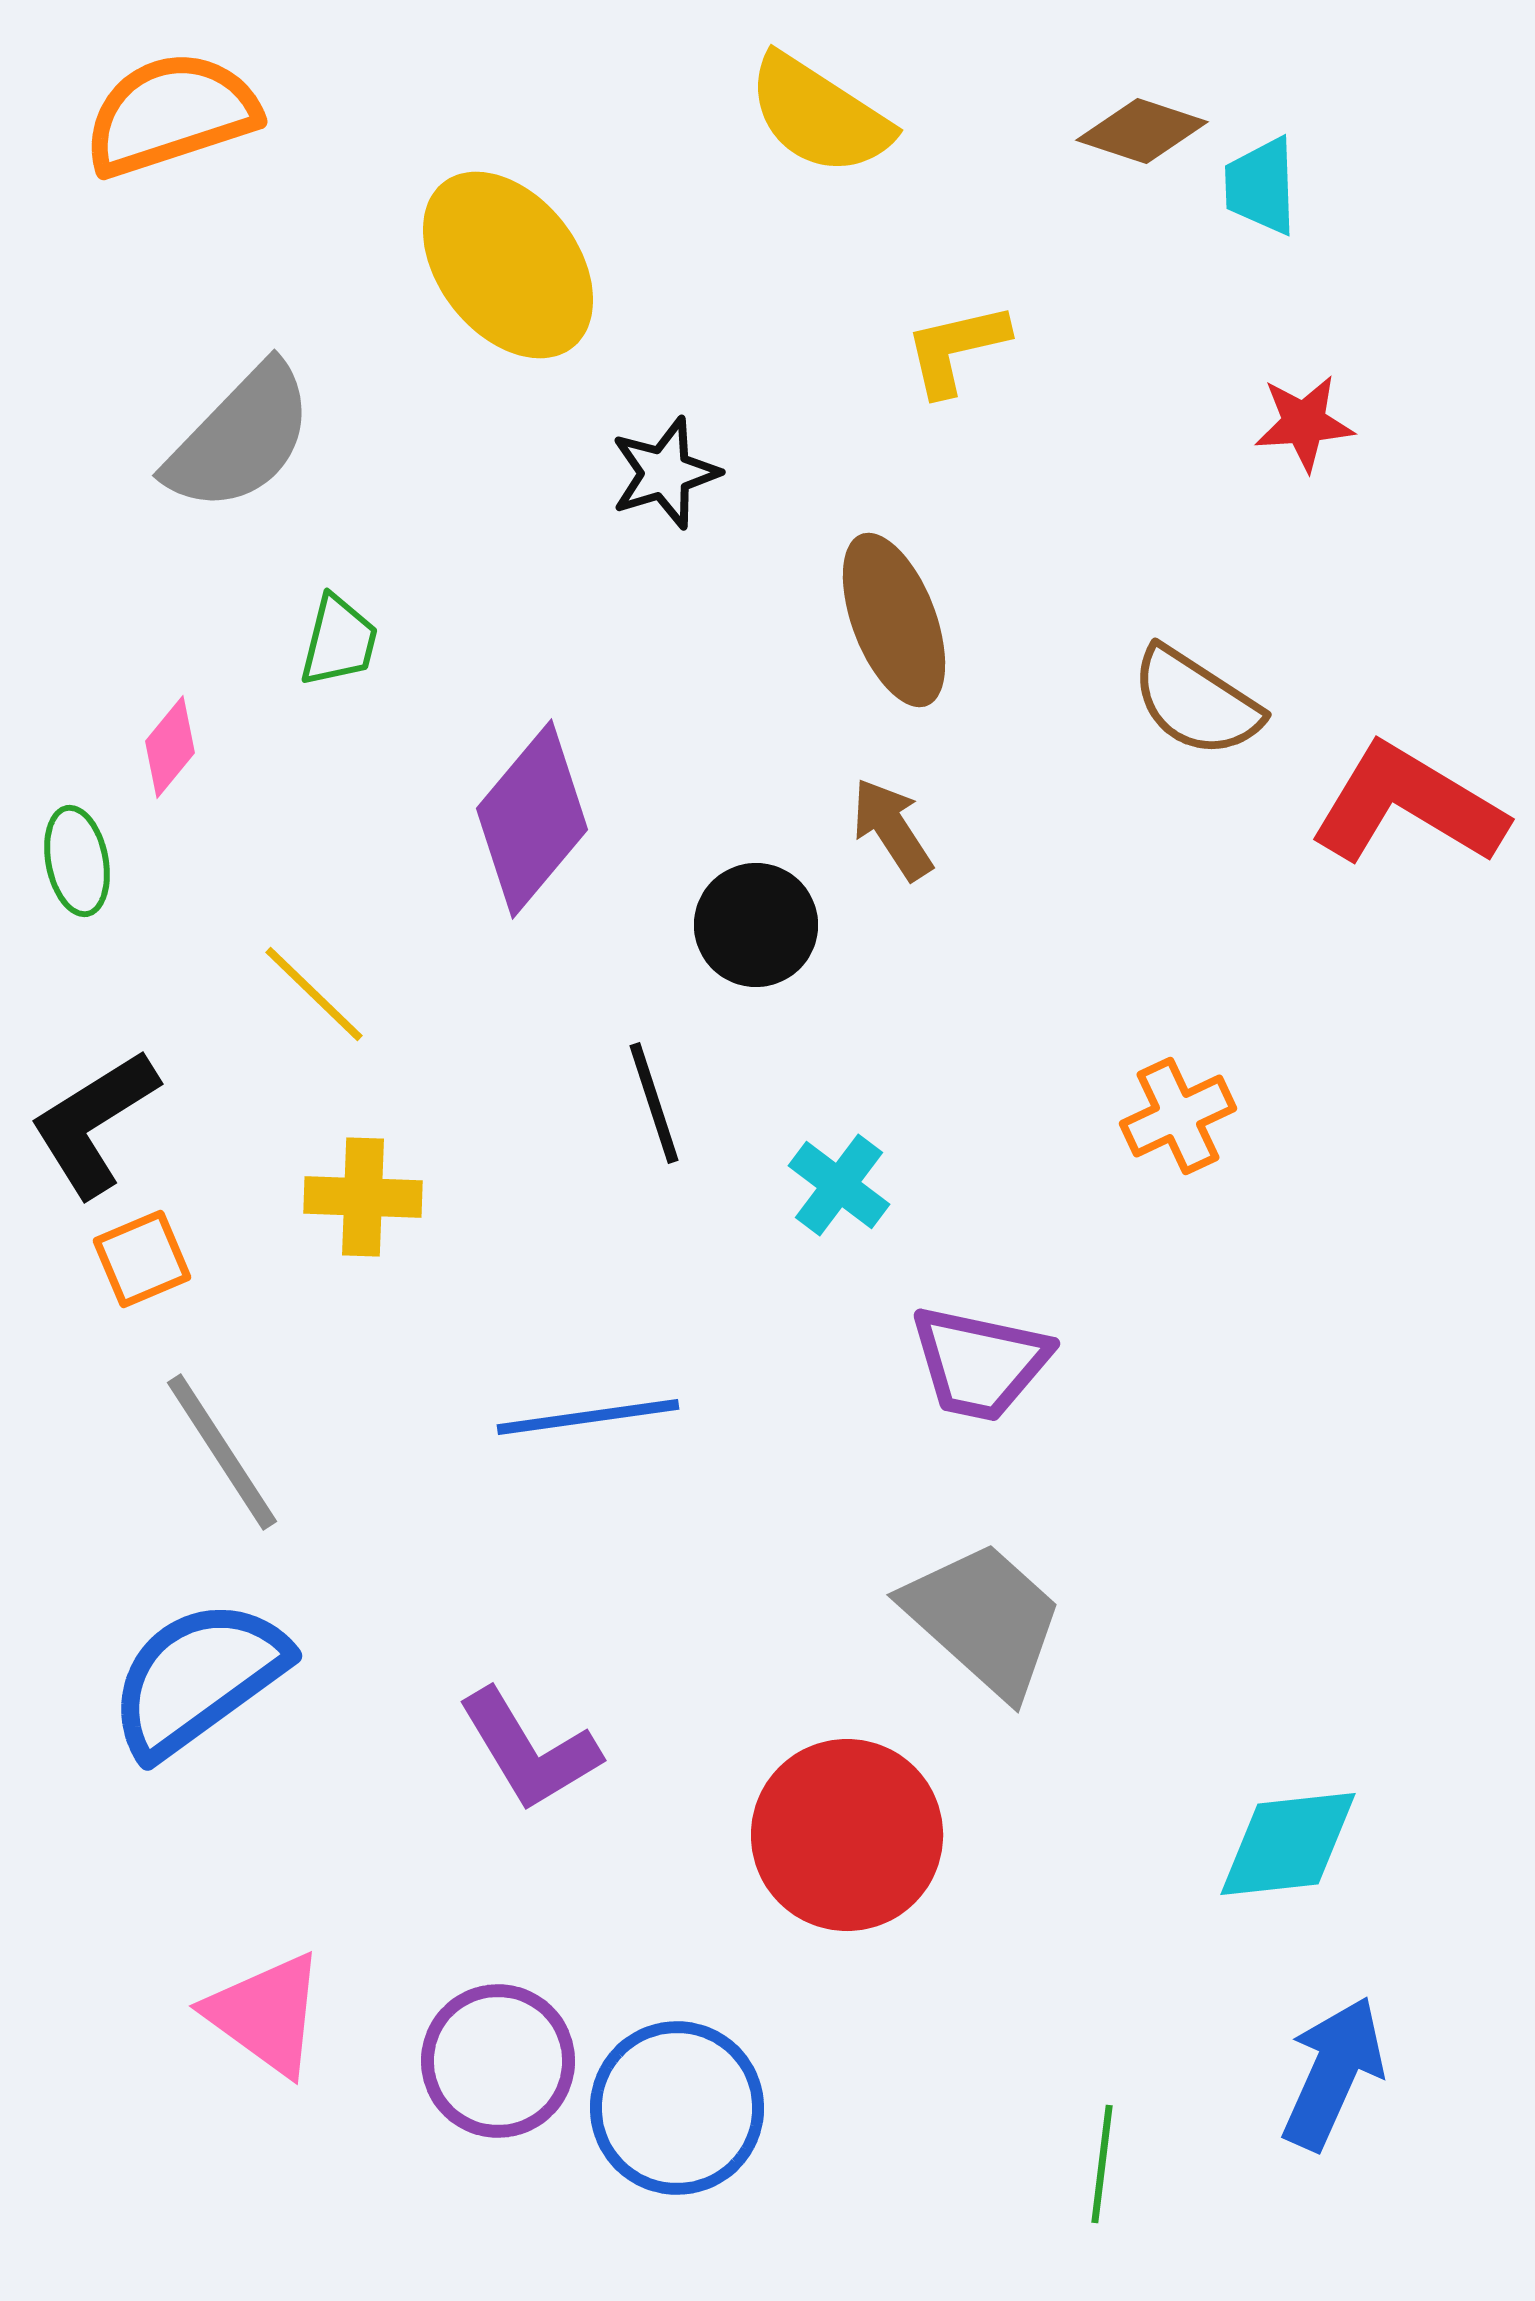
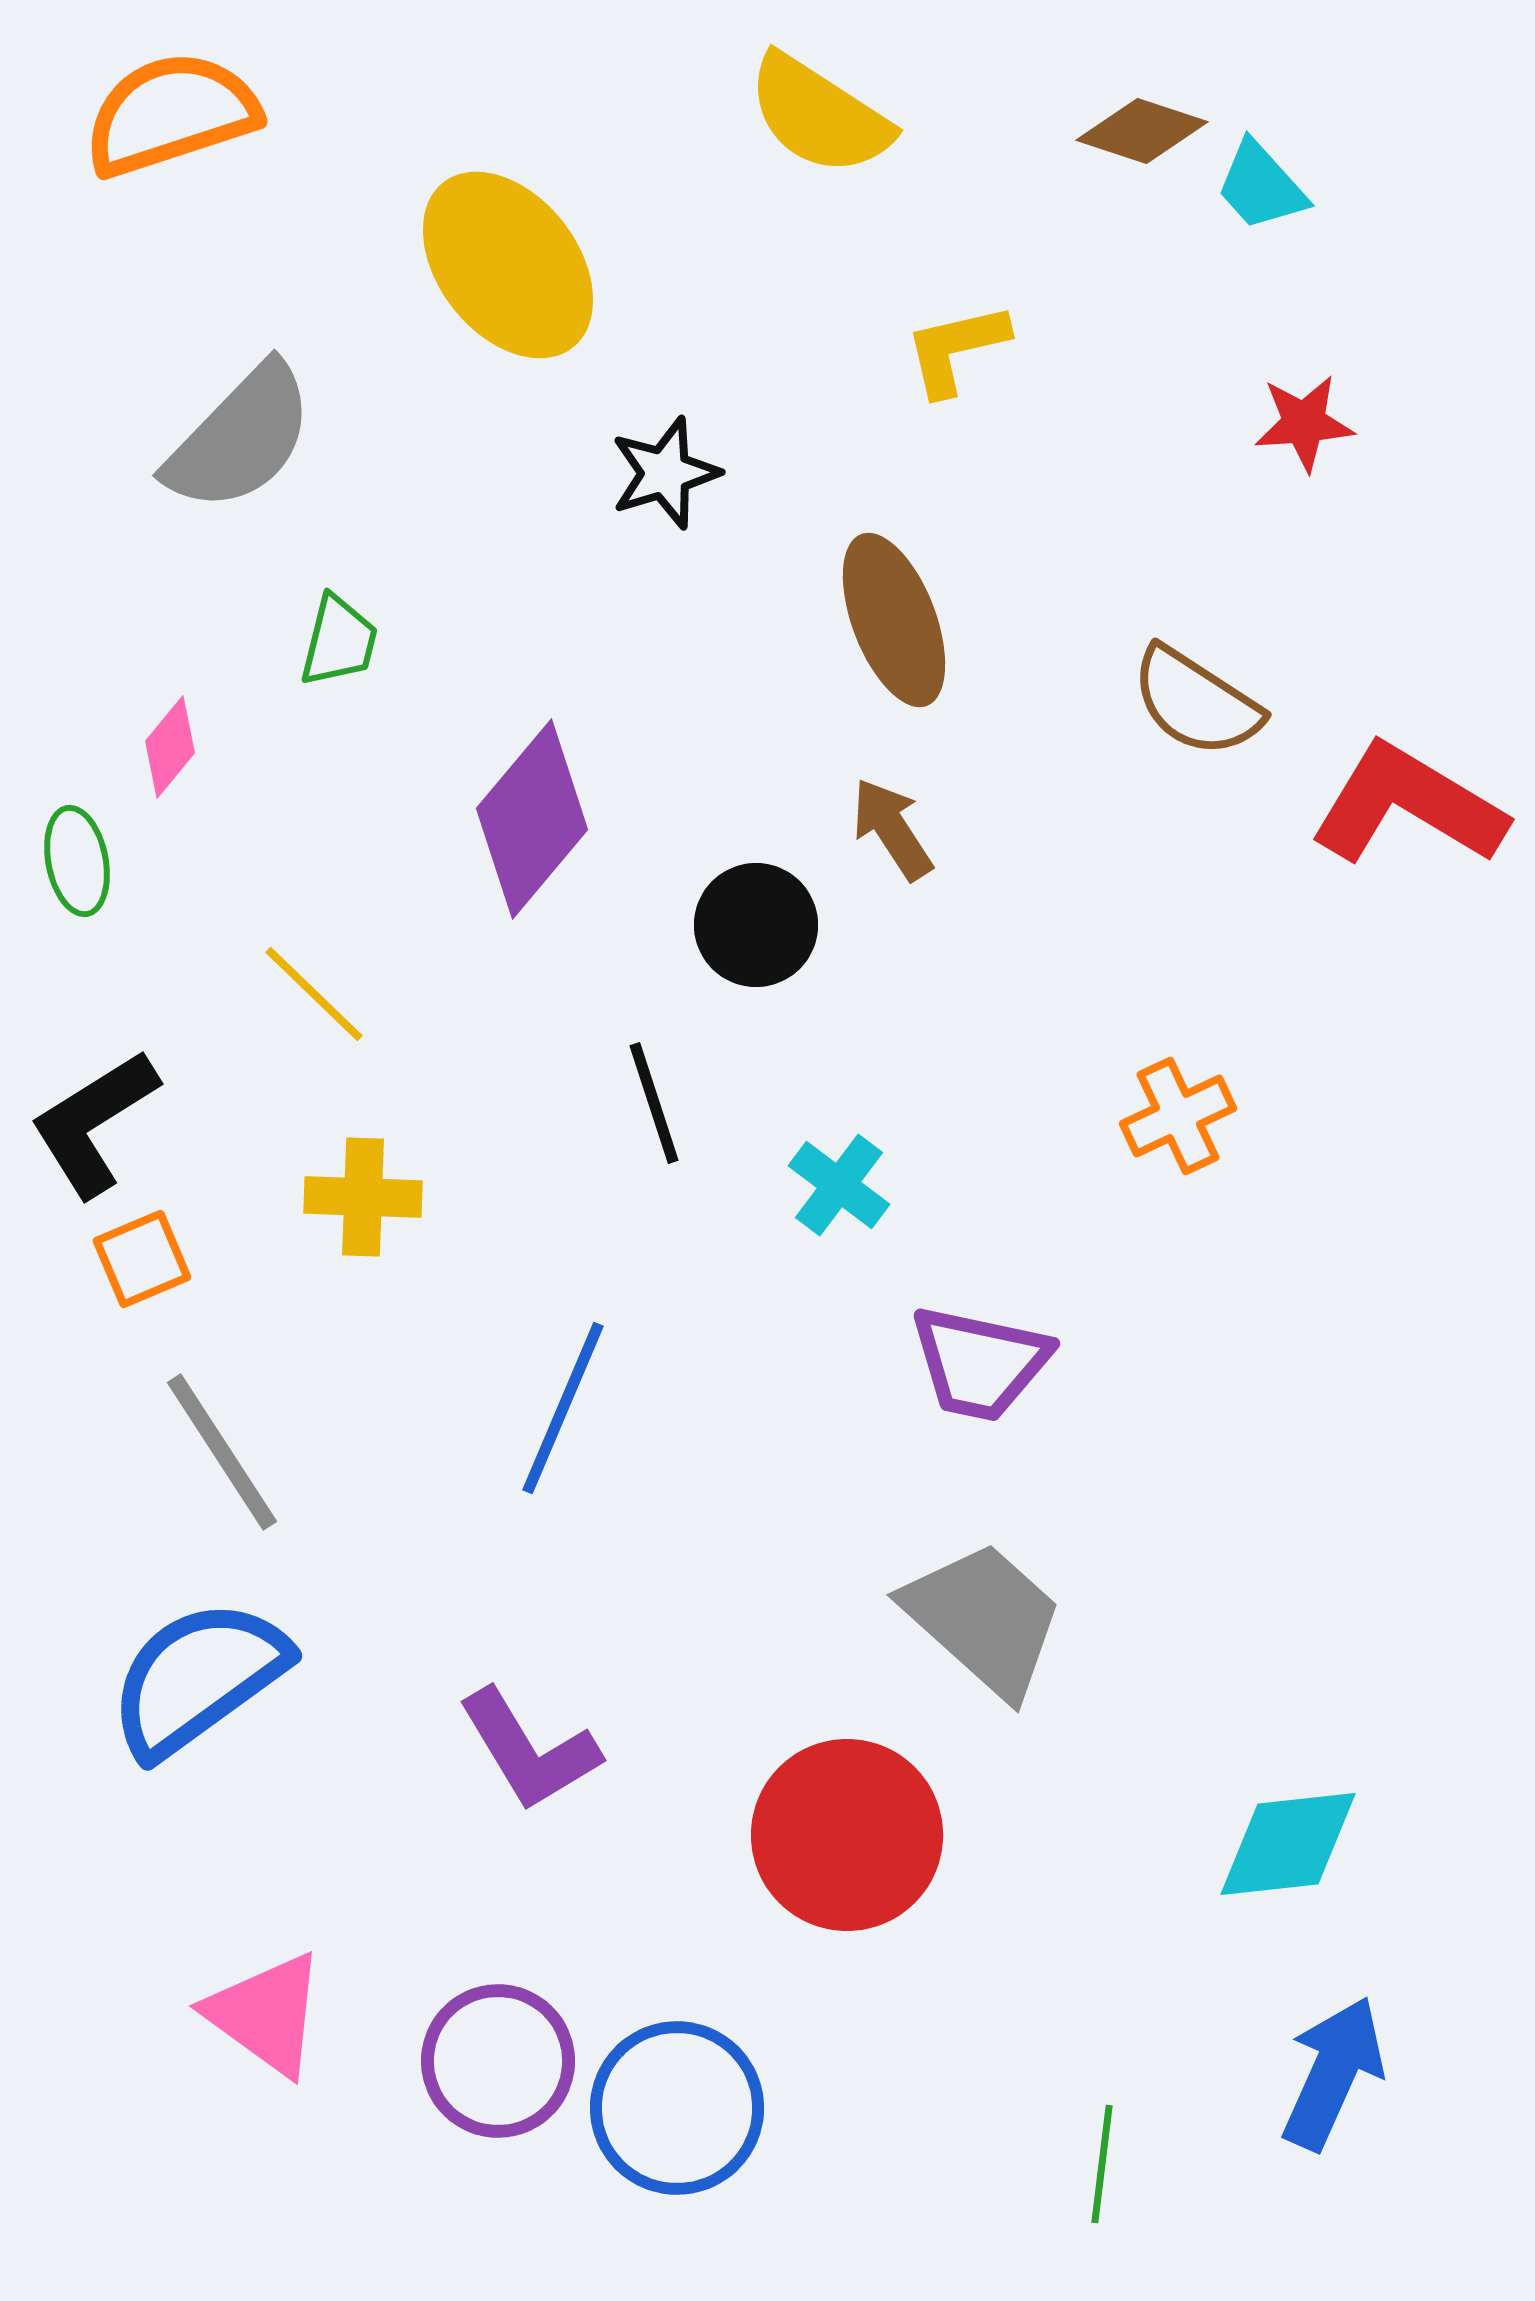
cyan trapezoid: rotated 40 degrees counterclockwise
blue line: moved 25 px left, 9 px up; rotated 59 degrees counterclockwise
